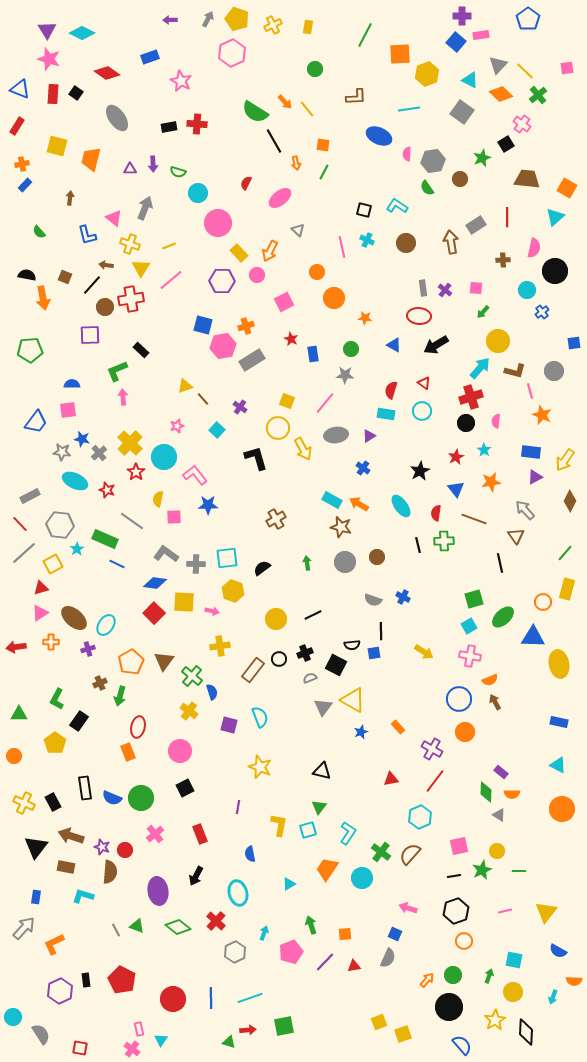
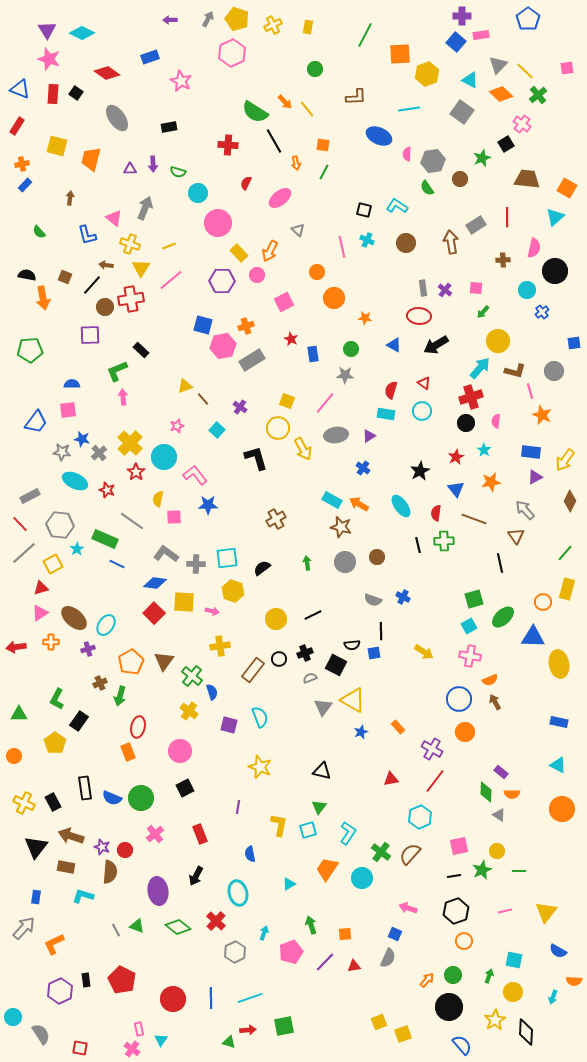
red cross at (197, 124): moved 31 px right, 21 px down
